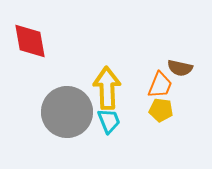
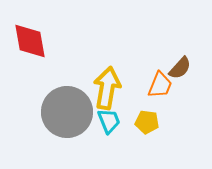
brown semicircle: rotated 60 degrees counterclockwise
yellow arrow: rotated 12 degrees clockwise
yellow pentagon: moved 14 px left, 12 px down
